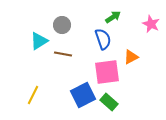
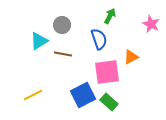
green arrow: moved 3 px left, 1 px up; rotated 28 degrees counterclockwise
blue semicircle: moved 4 px left
yellow line: rotated 36 degrees clockwise
